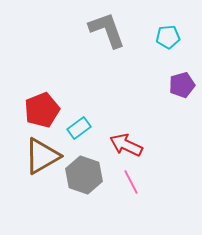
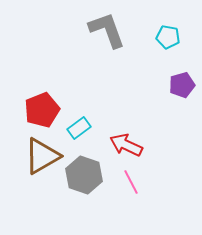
cyan pentagon: rotated 15 degrees clockwise
